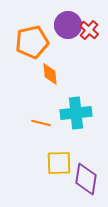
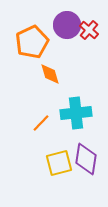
purple circle: moved 1 px left
orange pentagon: rotated 12 degrees counterclockwise
orange diamond: rotated 10 degrees counterclockwise
orange line: rotated 60 degrees counterclockwise
yellow square: rotated 12 degrees counterclockwise
purple diamond: moved 20 px up
